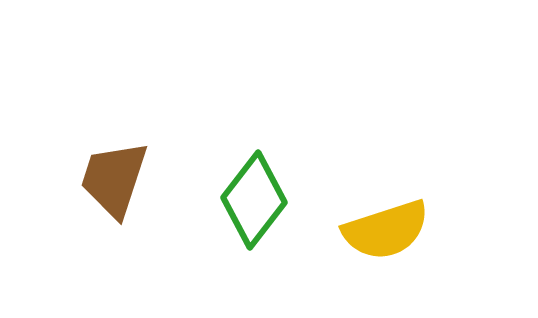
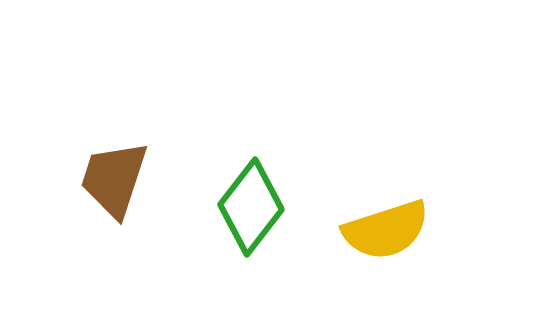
green diamond: moved 3 px left, 7 px down
